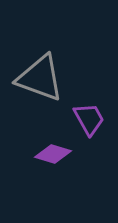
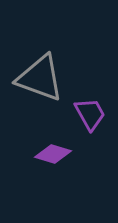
purple trapezoid: moved 1 px right, 5 px up
